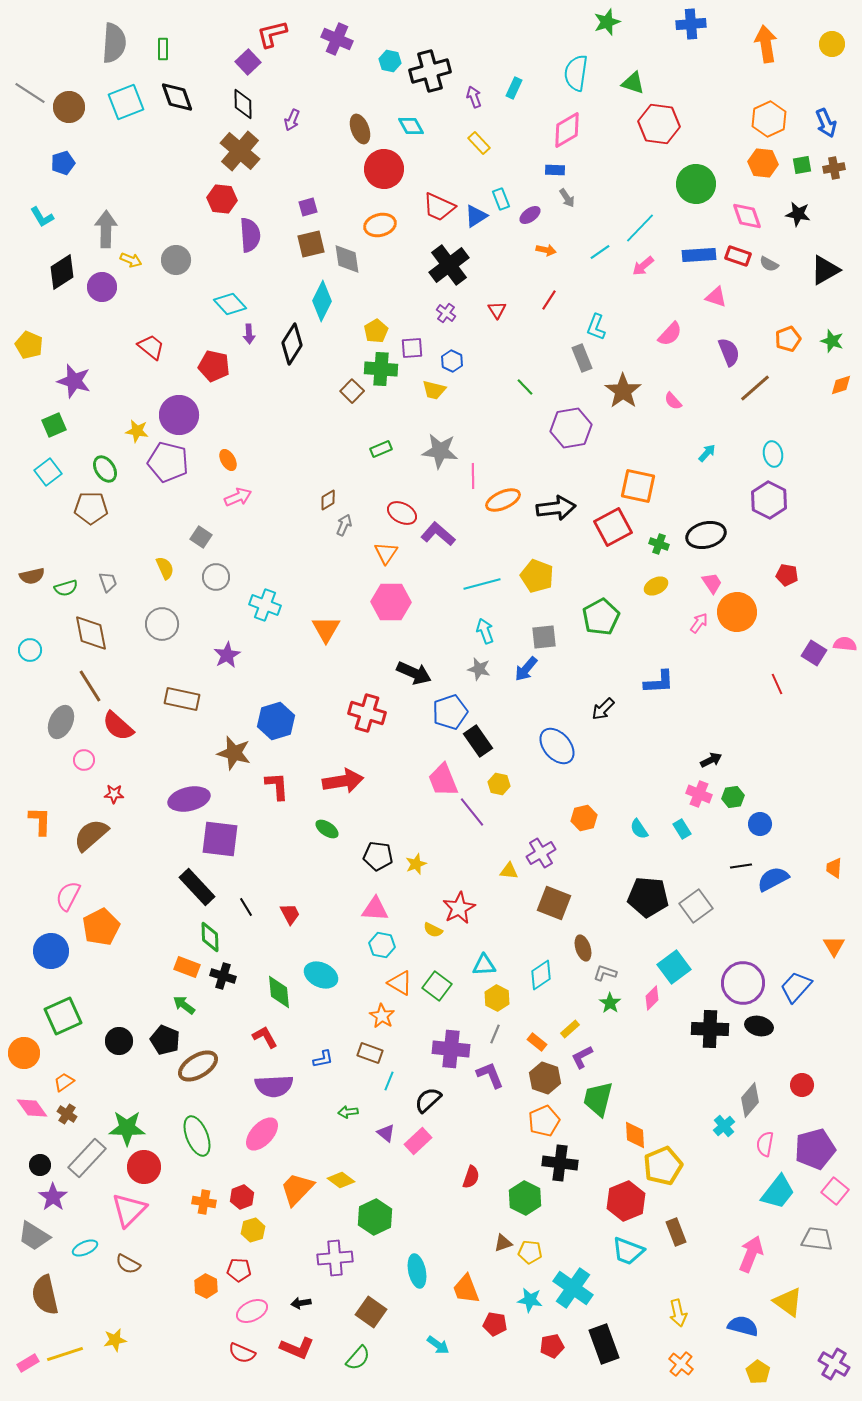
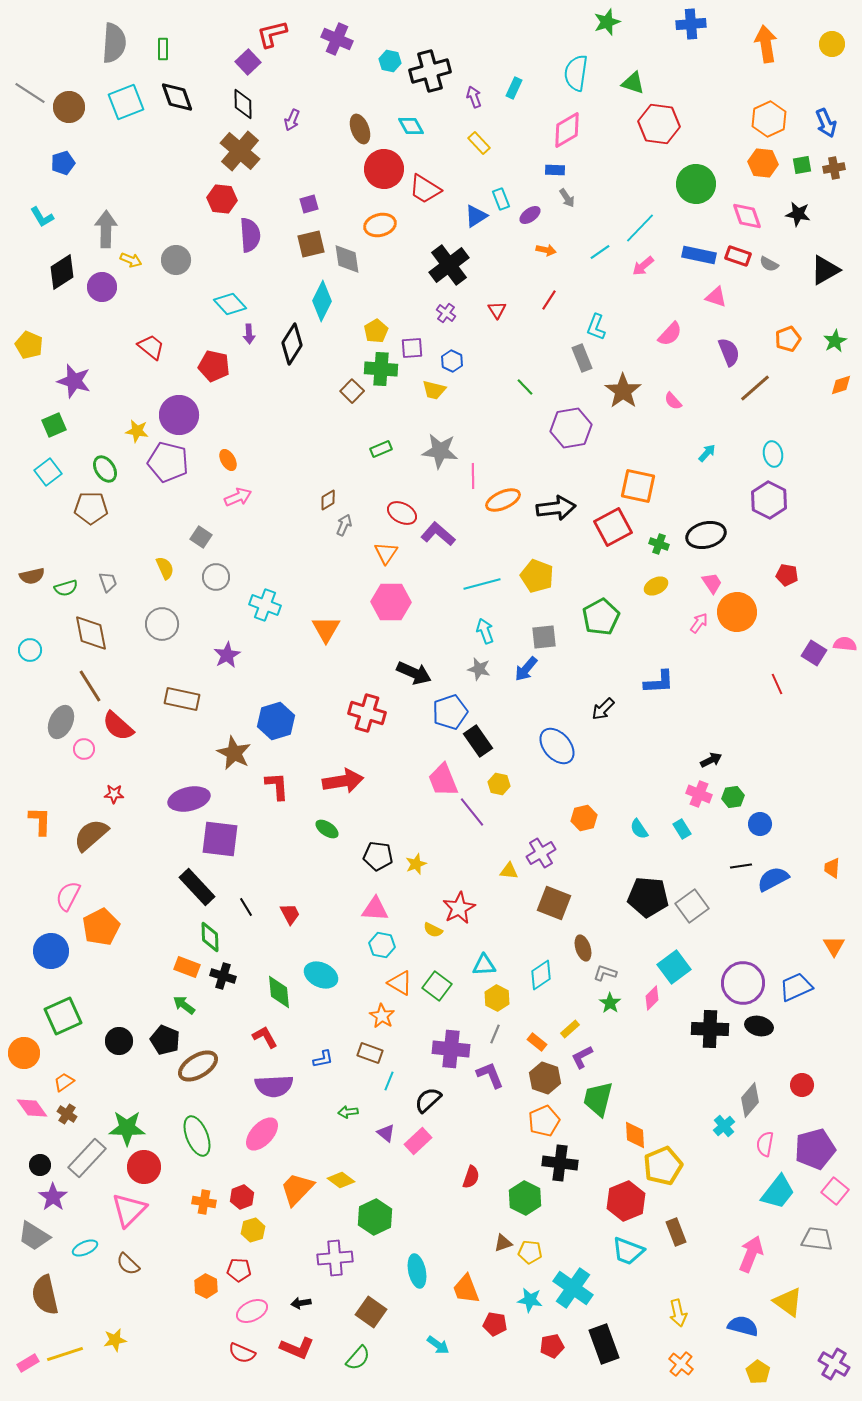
purple square at (308, 207): moved 1 px right, 3 px up
red trapezoid at (439, 207): moved 14 px left, 18 px up; rotated 8 degrees clockwise
blue rectangle at (699, 255): rotated 16 degrees clockwise
green star at (832, 341): moved 3 px right; rotated 25 degrees clockwise
brown star at (234, 753): rotated 12 degrees clockwise
pink circle at (84, 760): moved 11 px up
orange trapezoid at (834, 868): moved 2 px left
gray square at (696, 906): moved 4 px left
blue trapezoid at (796, 987): rotated 24 degrees clockwise
brown semicircle at (128, 1264): rotated 15 degrees clockwise
